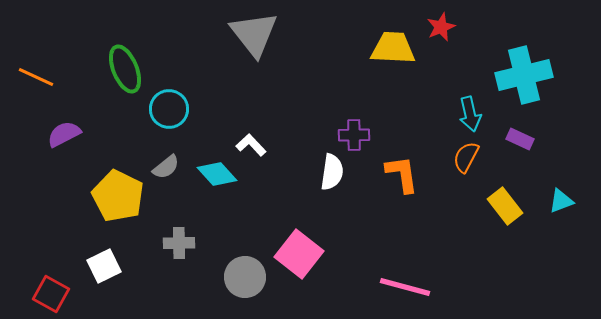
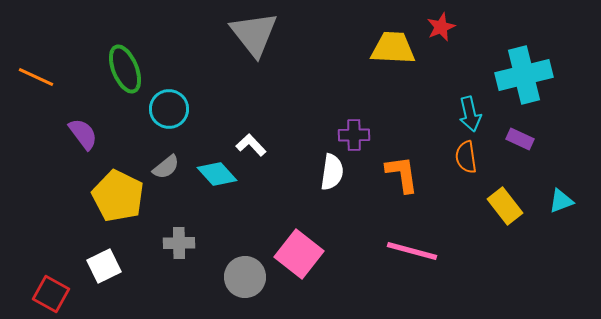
purple semicircle: moved 19 px right; rotated 80 degrees clockwise
orange semicircle: rotated 36 degrees counterclockwise
pink line: moved 7 px right, 36 px up
